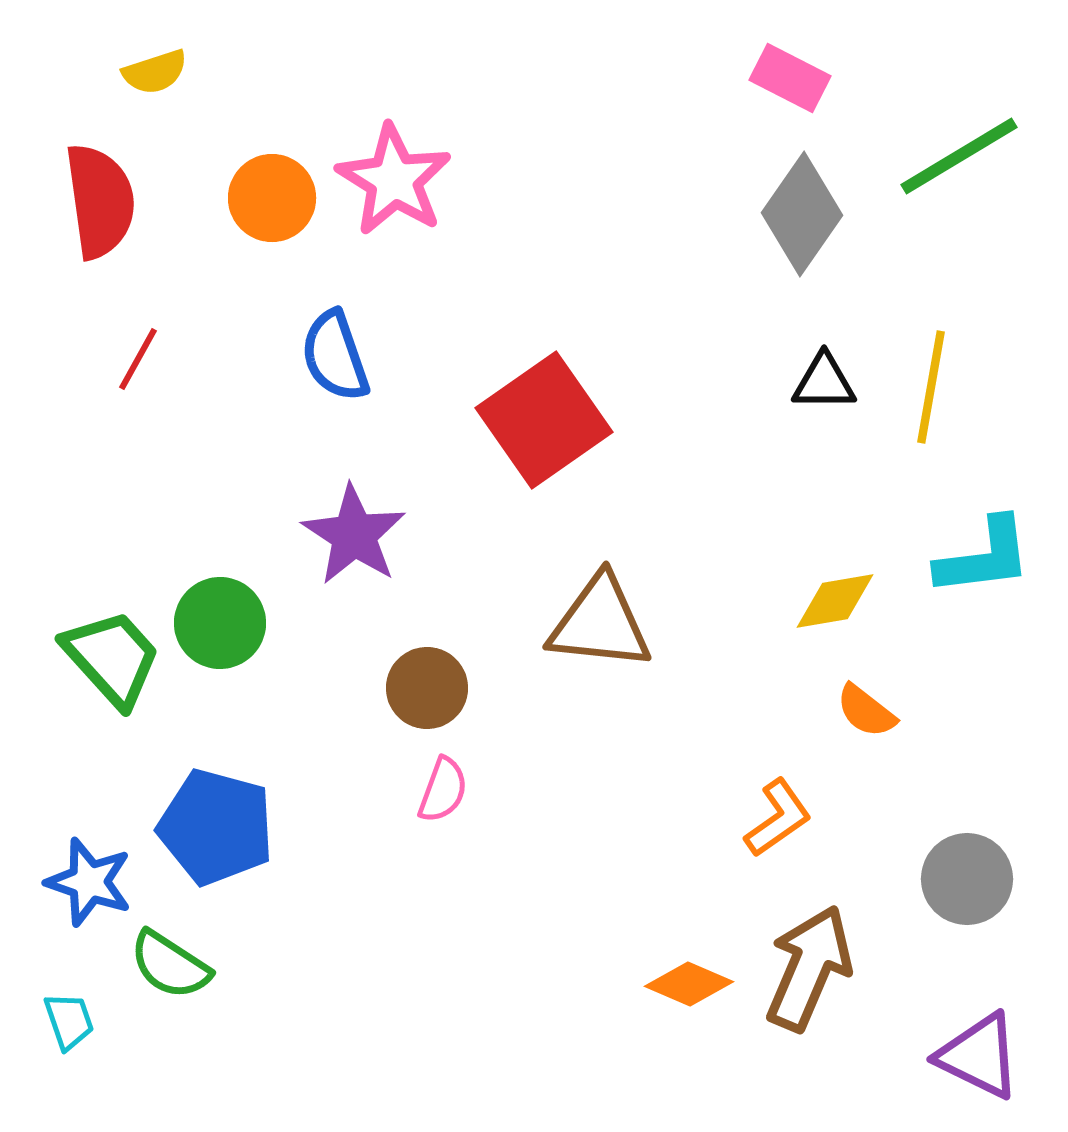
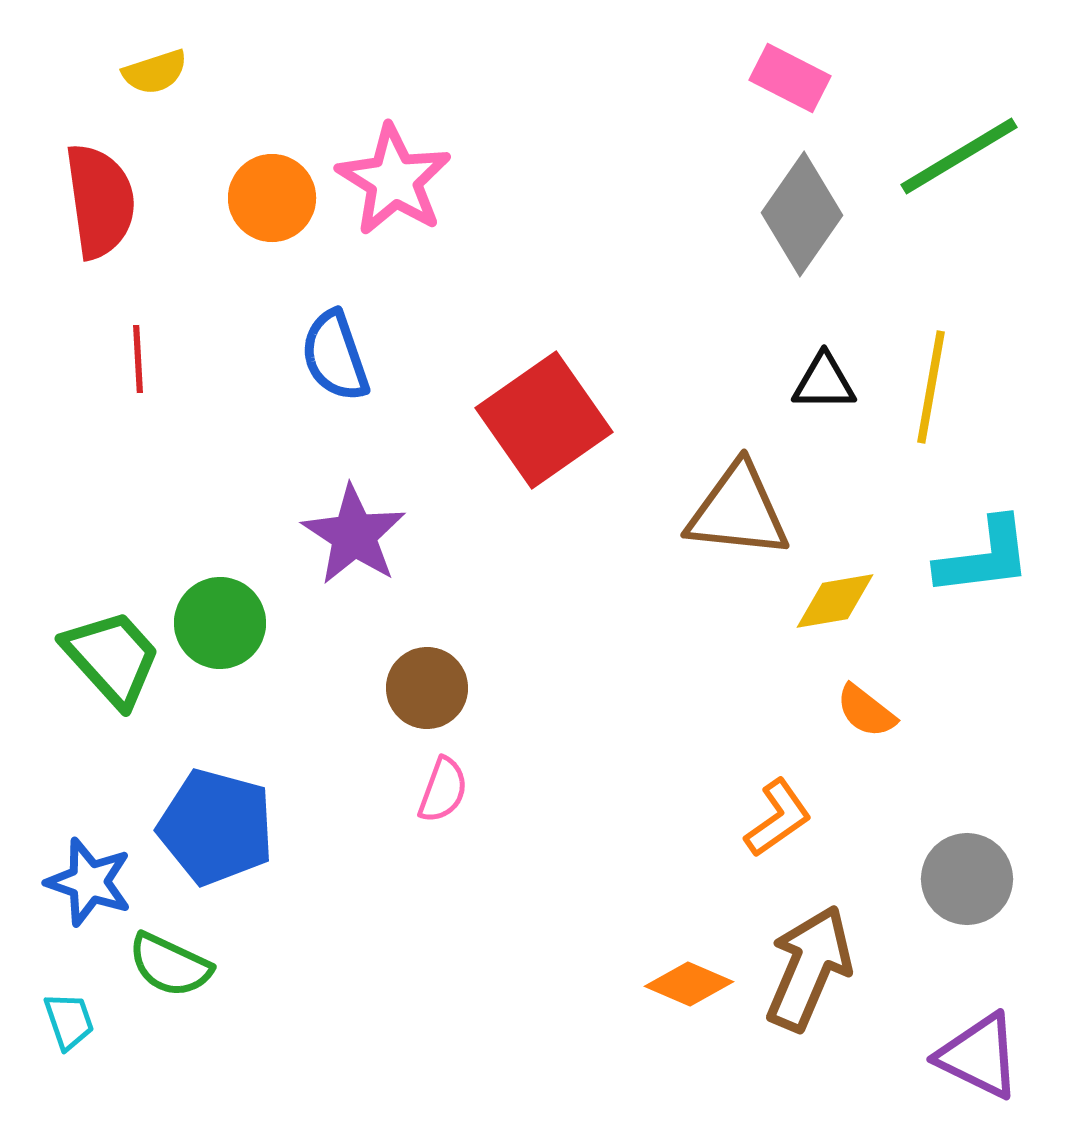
red line: rotated 32 degrees counterclockwise
brown triangle: moved 138 px right, 112 px up
green semicircle: rotated 8 degrees counterclockwise
